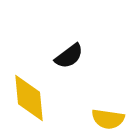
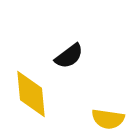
yellow diamond: moved 2 px right, 4 px up
